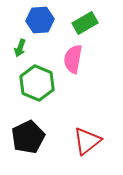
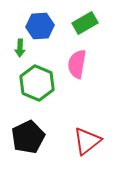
blue hexagon: moved 6 px down
green arrow: rotated 18 degrees counterclockwise
pink semicircle: moved 4 px right, 5 px down
